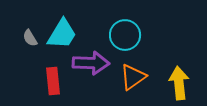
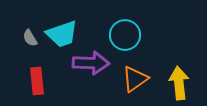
cyan trapezoid: rotated 40 degrees clockwise
orange triangle: moved 2 px right, 2 px down
red rectangle: moved 16 px left
